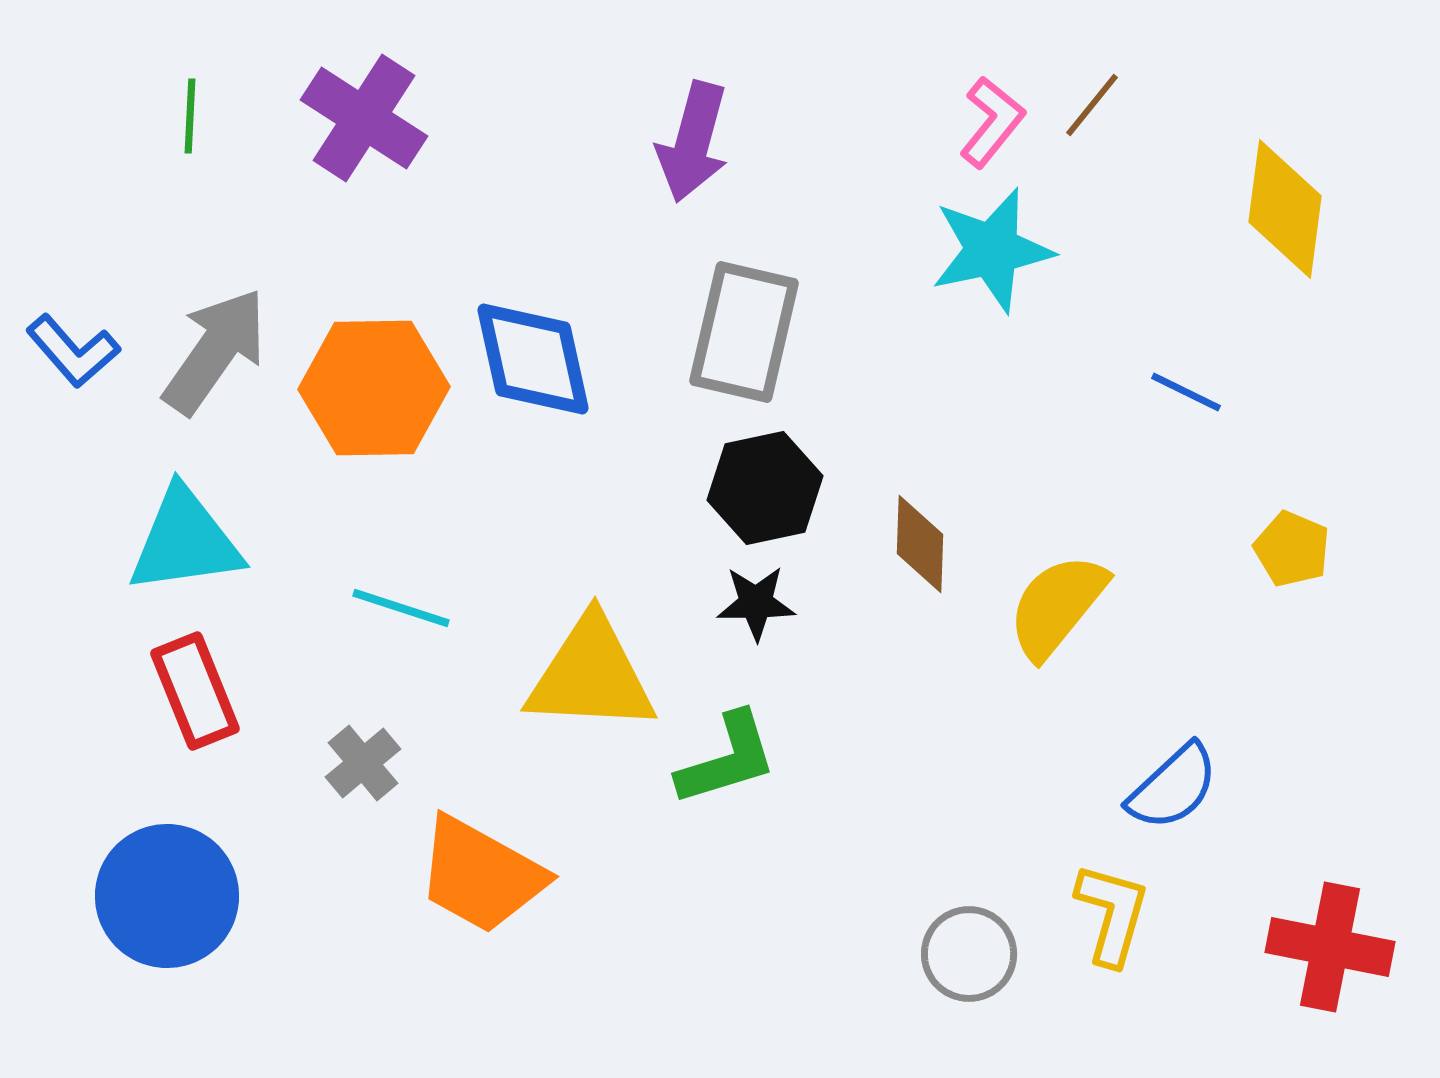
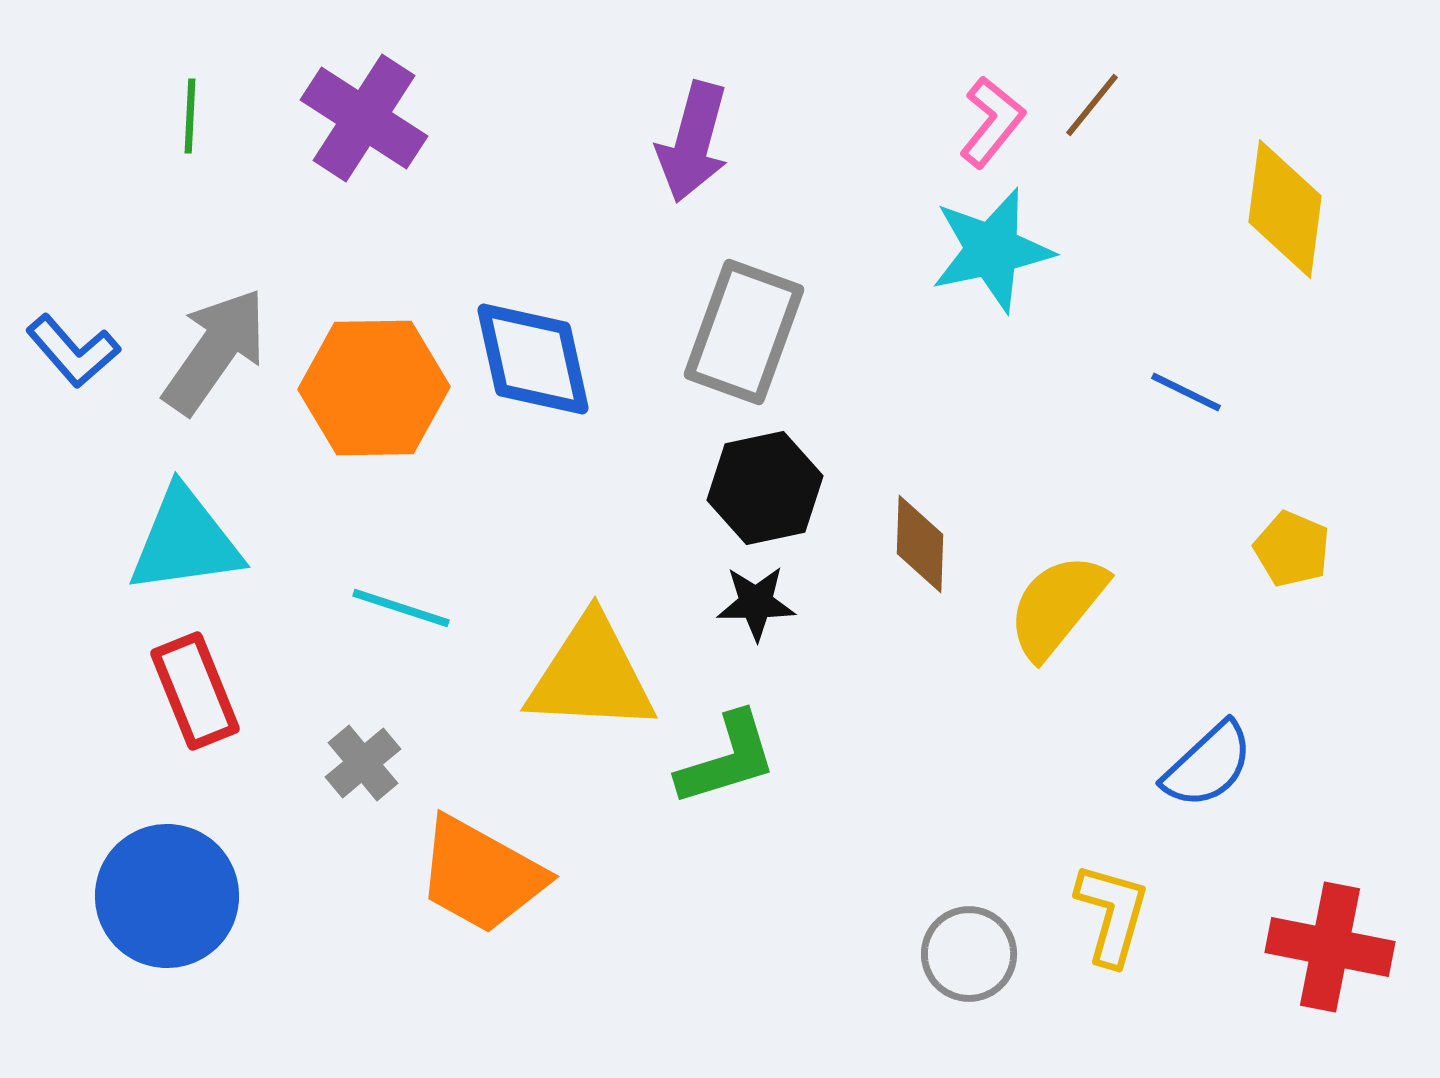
gray rectangle: rotated 7 degrees clockwise
blue semicircle: moved 35 px right, 22 px up
